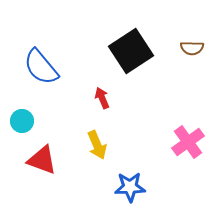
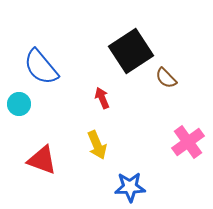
brown semicircle: moved 26 px left, 30 px down; rotated 45 degrees clockwise
cyan circle: moved 3 px left, 17 px up
